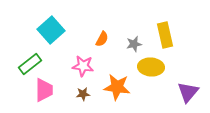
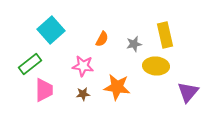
yellow ellipse: moved 5 px right, 1 px up
